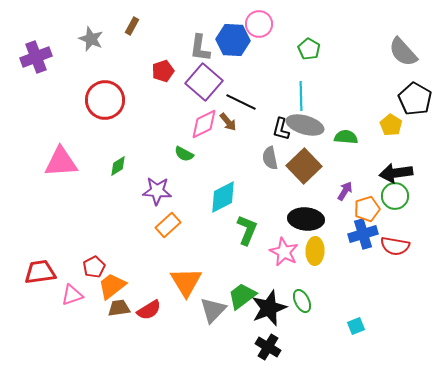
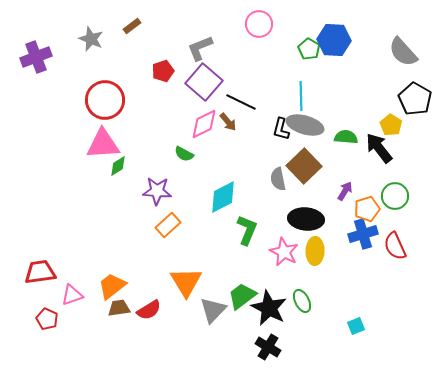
brown rectangle at (132, 26): rotated 24 degrees clockwise
blue hexagon at (233, 40): moved 101 px right
gray L-shape at (200, 48): rotated 60 degrees clockwise
gray semicircle at (270, 158): moved 8 px right, 21 px down
pink triangle at (61, 162): moved 42 px right, 18 px up
black arrow at (396, 173): moved 17 px left, 25 px up; rotated 60 degrees clockwise
red semicircle at (395, 246): rotated 56 degrees clockwise
red pentagon at (94, 267): moved 47 px left, 52 px down; rotated 20 degrees counterclockwise
black star at (269, 308): rotated 24 degrees counterclockwise
